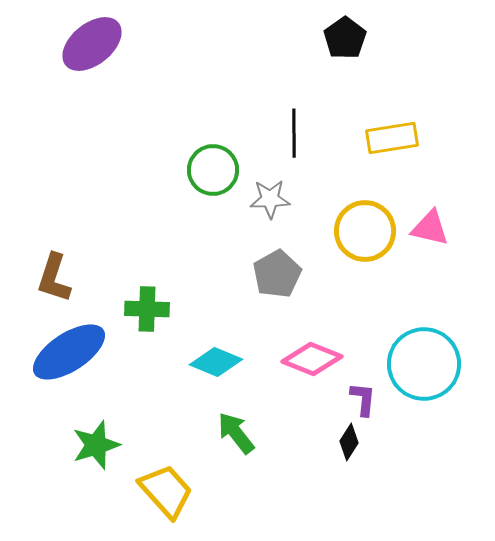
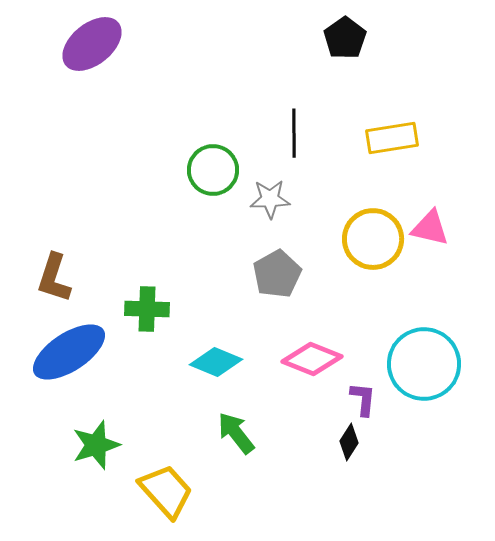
yellow circle: moved 8 px right, 8 px down
